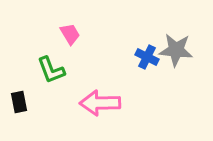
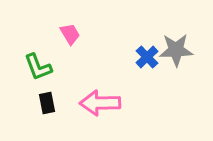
gray star: rotated 8 degrees counterclockwise
blue cross: rotated 20 degrees clockwise
green L-shape: moved 13 px left, 3 px up
black rectangle: moved 28 px right, 1 px down
